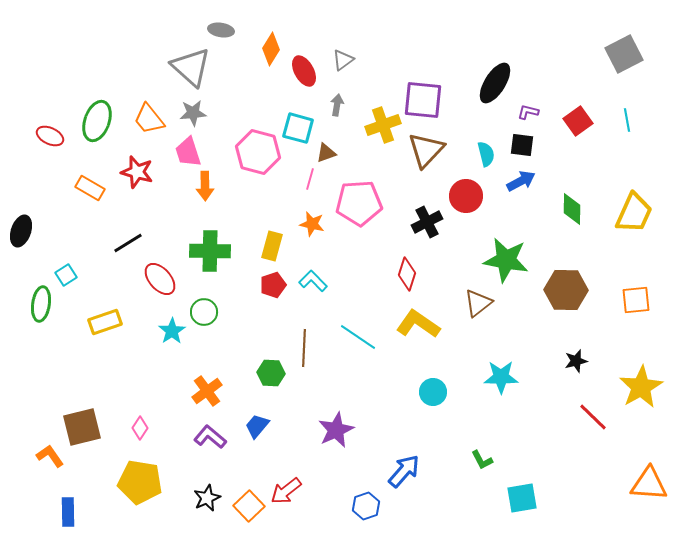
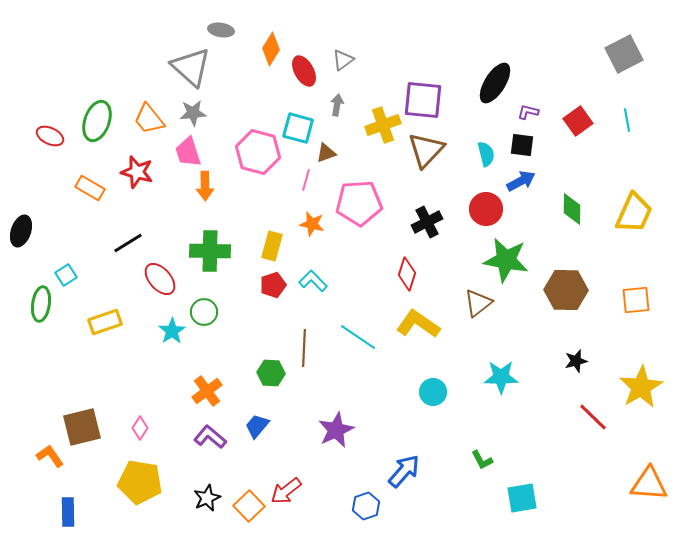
pink line at (310, 179): moved 4 px left, 1 px down
red circle at (466, 196): moved 20 px right, 13 px down
